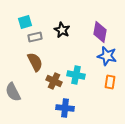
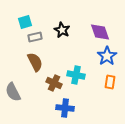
purple diamond: rotated 30 degrees counterclockwise
blue star: rotated 24 degrees clockwise
brown cross: moved 2 px down
